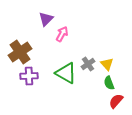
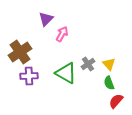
yellow triangle: moved 2 px right
